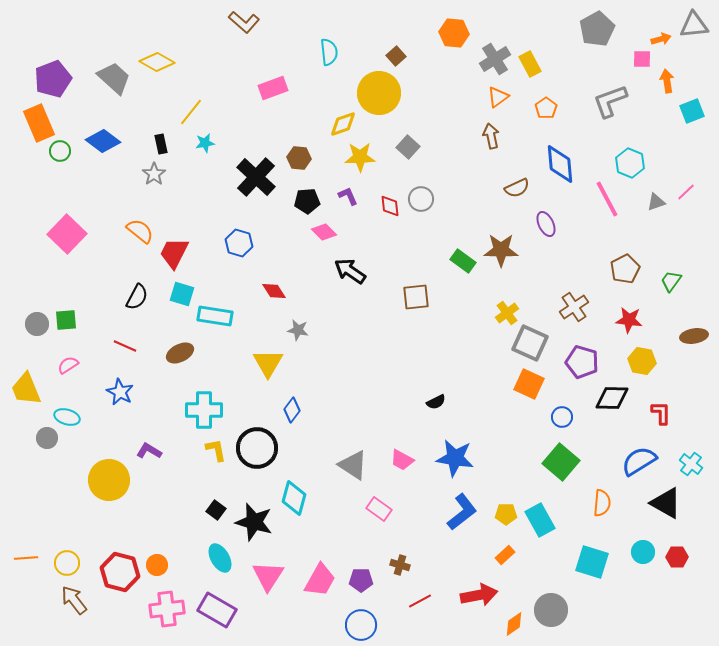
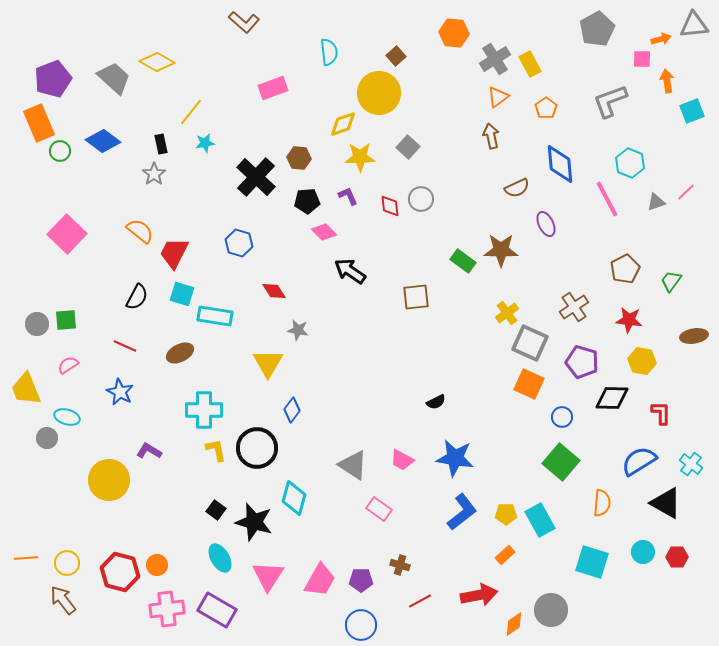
brown arrow at (74, 600): moved 11 px left
